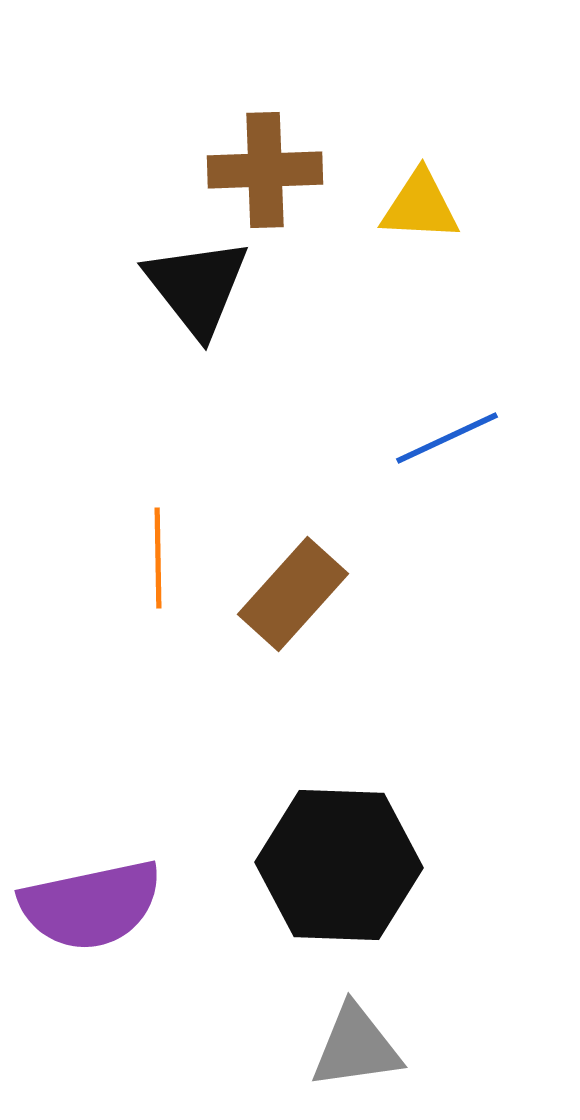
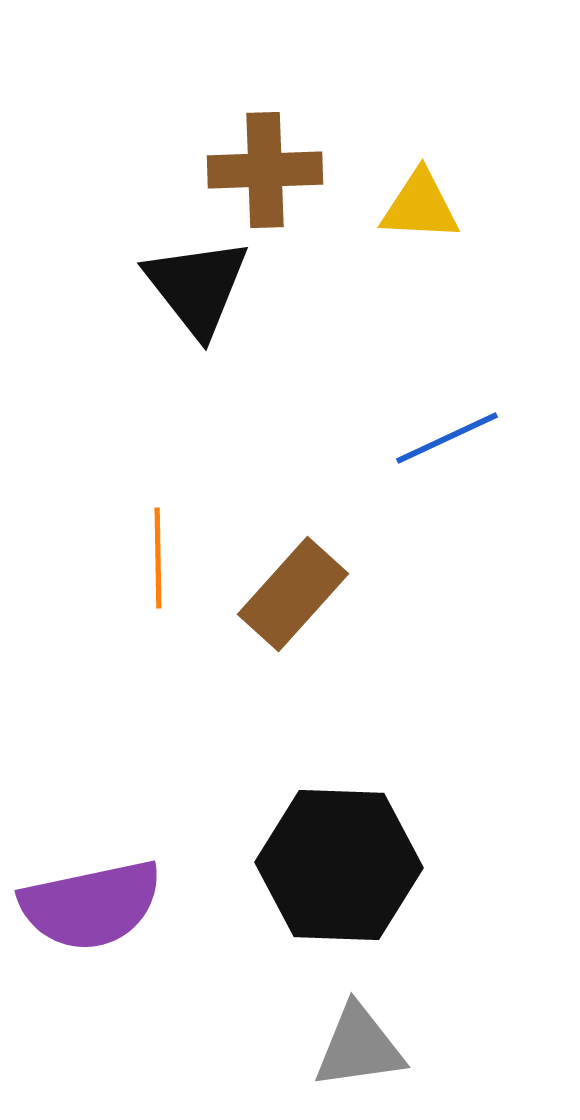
gray triangle: moved 3 px right
